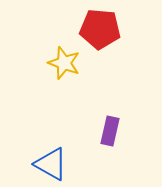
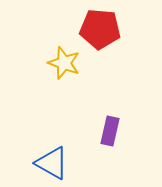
blue triangle: moved 1 px right, 1 px up
